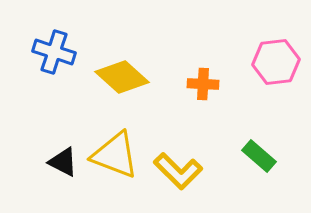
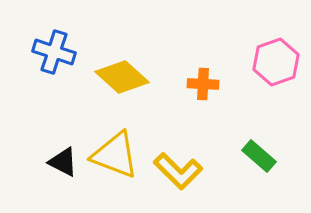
pink hexagon: rotated 12 degrees counterclockwise
